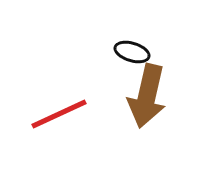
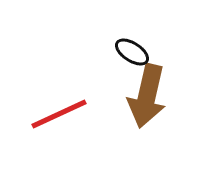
black ellipse: rotated 16 degrees clockwise
